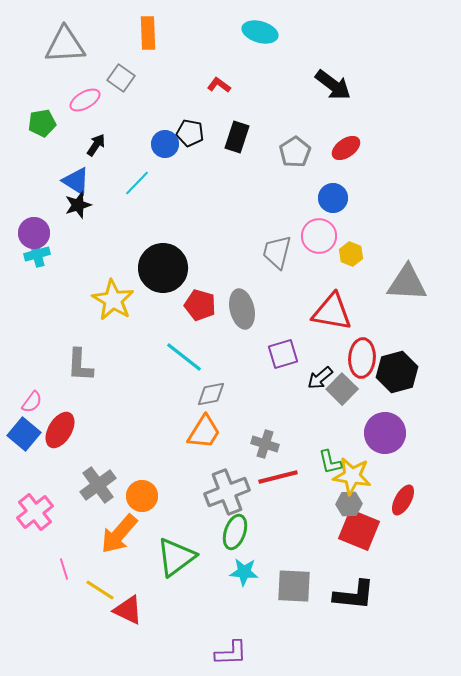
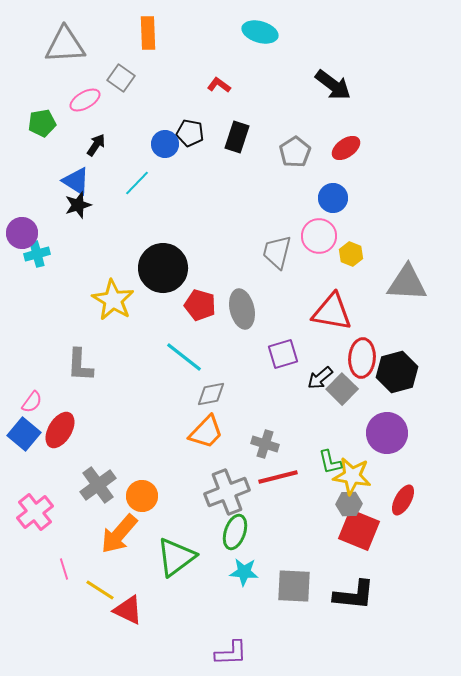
purple circle at (34, 233): moved 12 px left
orange trapezoid at (204, 432): moved 2 px right; rotated 12 degrees clockwise
purple circle at (385, 433): moved 2 px right
